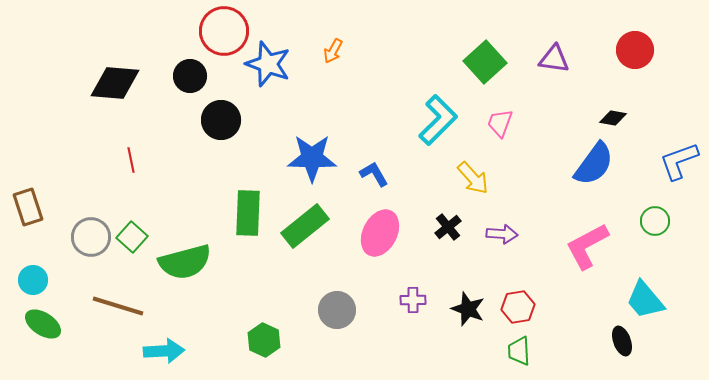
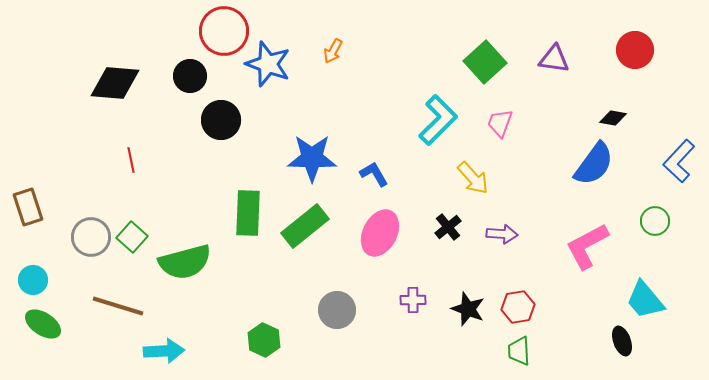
blue L-shape at (679, 161): rotated 27 degrees counterclockwise
